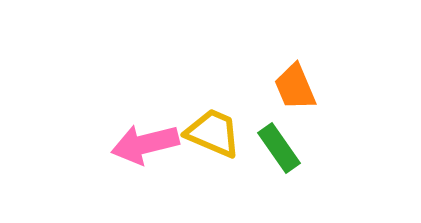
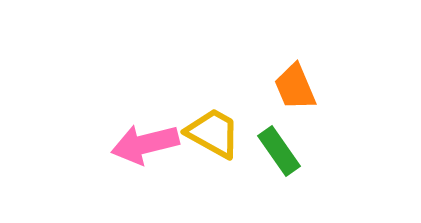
yellow trapezoid: rotated 6 degrees clockwise
green rectangle: moved 3 px down
